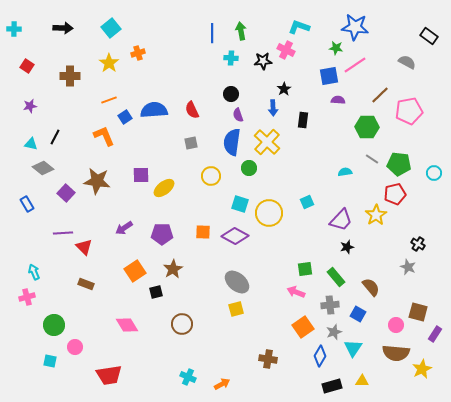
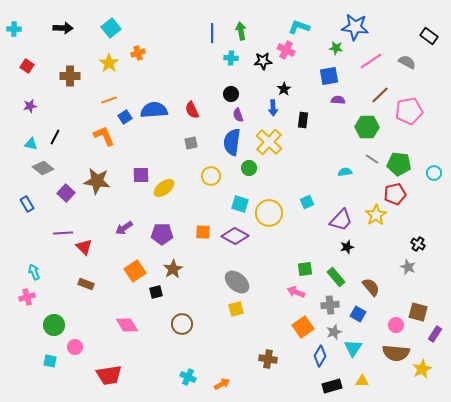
pink line at (355, 65): moved 16 px right, 4 px up
yellow cross at (267, 142): moved 2 px right
